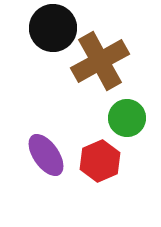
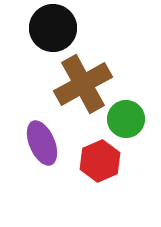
brown cross: moved 17 px left, 23 px down
green circle: moved 1 px left, 1 px down
purple ellipse: moved 4 px left, 12 px up; rotated 12 degrees clockwise
